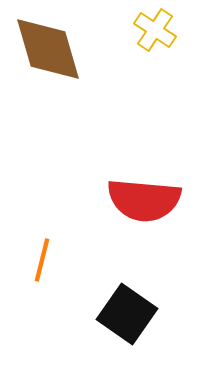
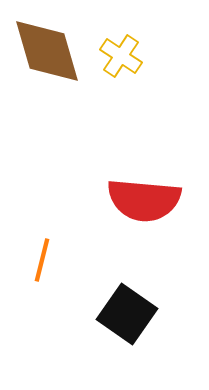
yellow cross: moved 34 px left, 26 px down
brown diamond: moved 1 px left, 2 px down
